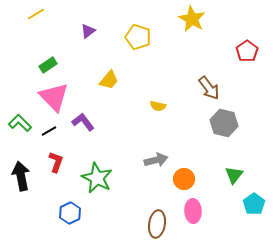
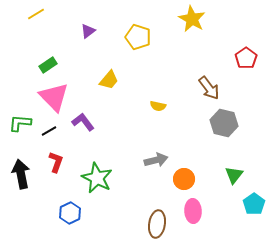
red pentagon: moved 1 px left, 7 px down
green L-shape: rotated 40 degrees counterclockwise
black arrow: moved 2 px up
